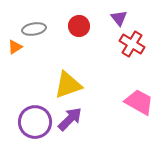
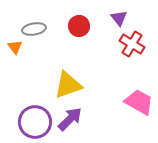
orange triangle: rotated 35 degrees counterclockwise
